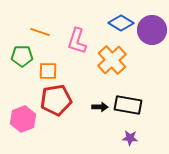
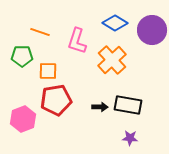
blue diamond: moved 6 px left
